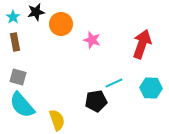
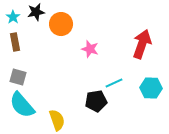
pink star: moved 2 px left, 9 px down
